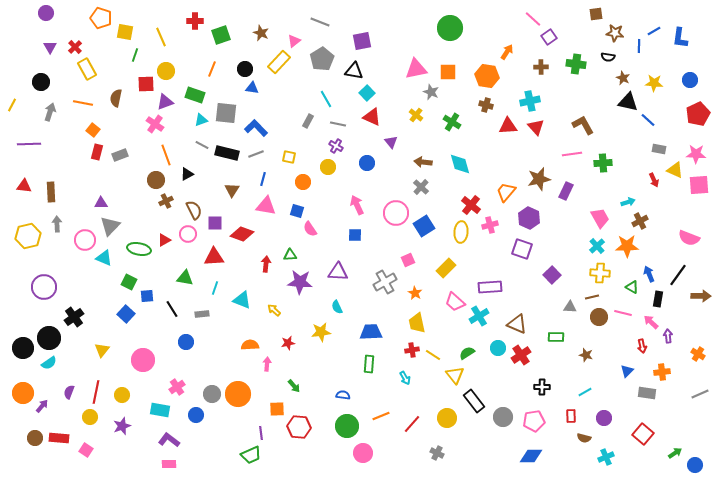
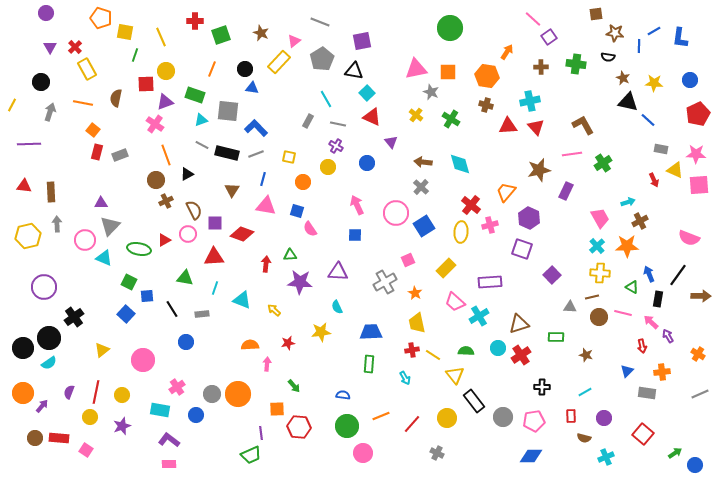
gray square at (226, 113): moved 2 px right, 2 px up
green cross at (452, 122): moved 1 px left, 3 px up
gray rectangle at (659, 149): moved 2 px right
green cross at (603, 163): rotated 30 degrees counterclockwise
brown star at (539, 179): moved 9 px up
purple rectangle at (490, 287): moved 5 px up
brown triangle at (517, 324): moved 2 px right; rotated 40 degrees counterclockwise
purple arrow at (668, 336): rotated 24 degrees counterclockwise
yellow triangle at (102, 350): rotated 14 degrees clockwise
green semicircle at (467, 353): moved 1 px left, 2 px up; rotated 35 degrees clockwise
